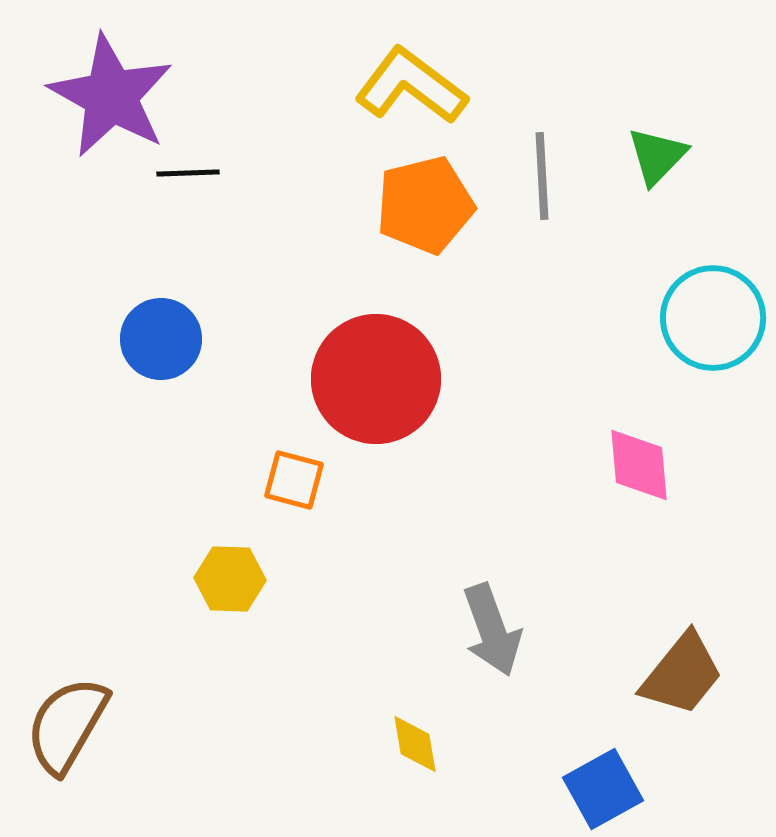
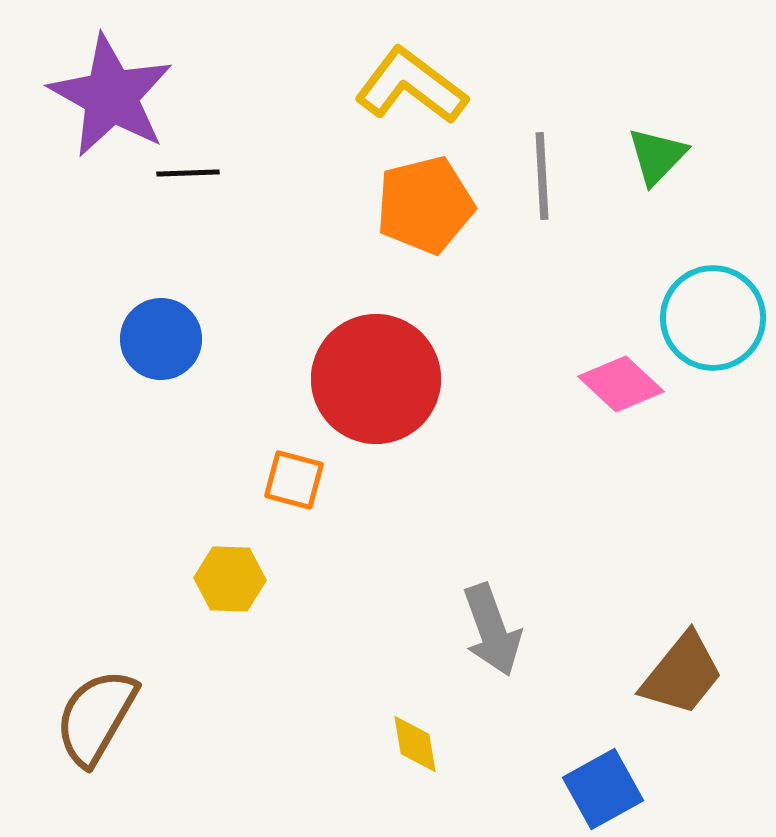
pink diamond: moved 18 px left, 81 px up; rotated 42 degrees counterclockwise
brown semicircle: moved 29 px right, 8 px up
